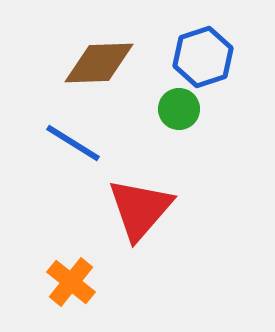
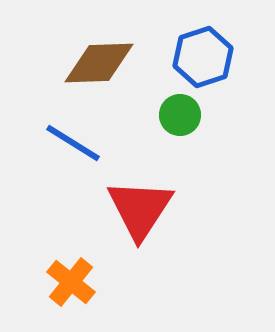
green circle: moved 1 px right, 6 px down
red triangle: rotated 8 degrees counterclockwise
